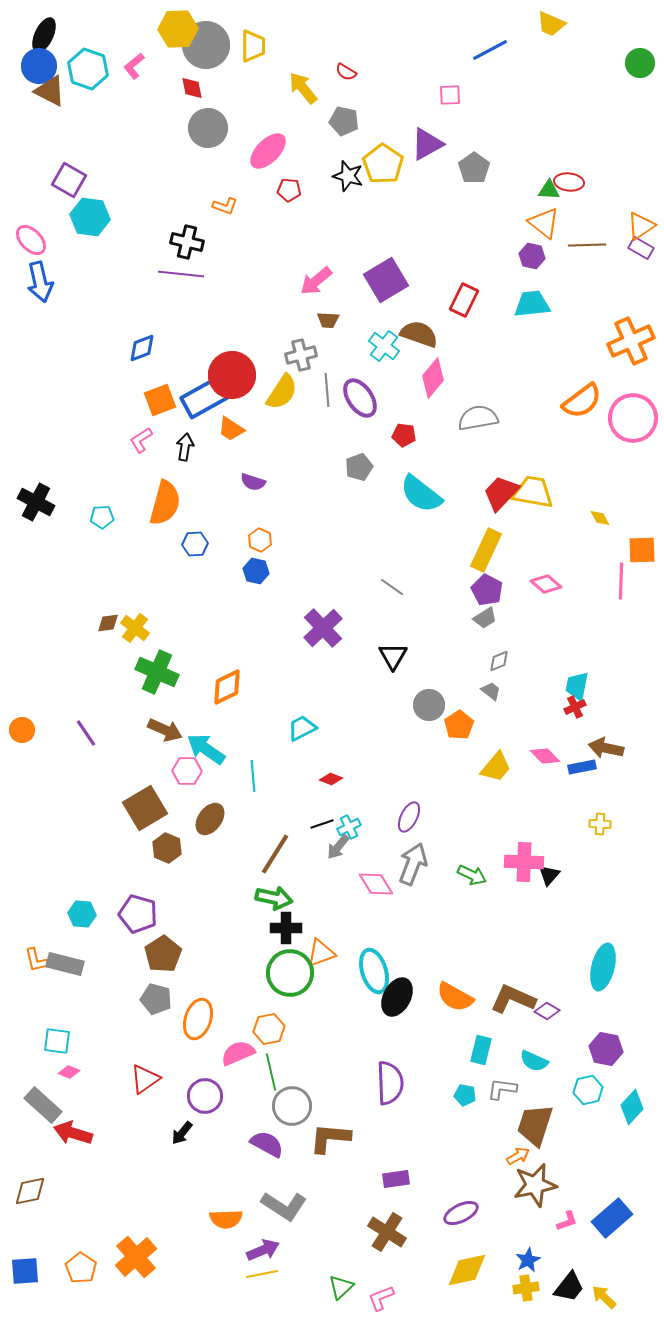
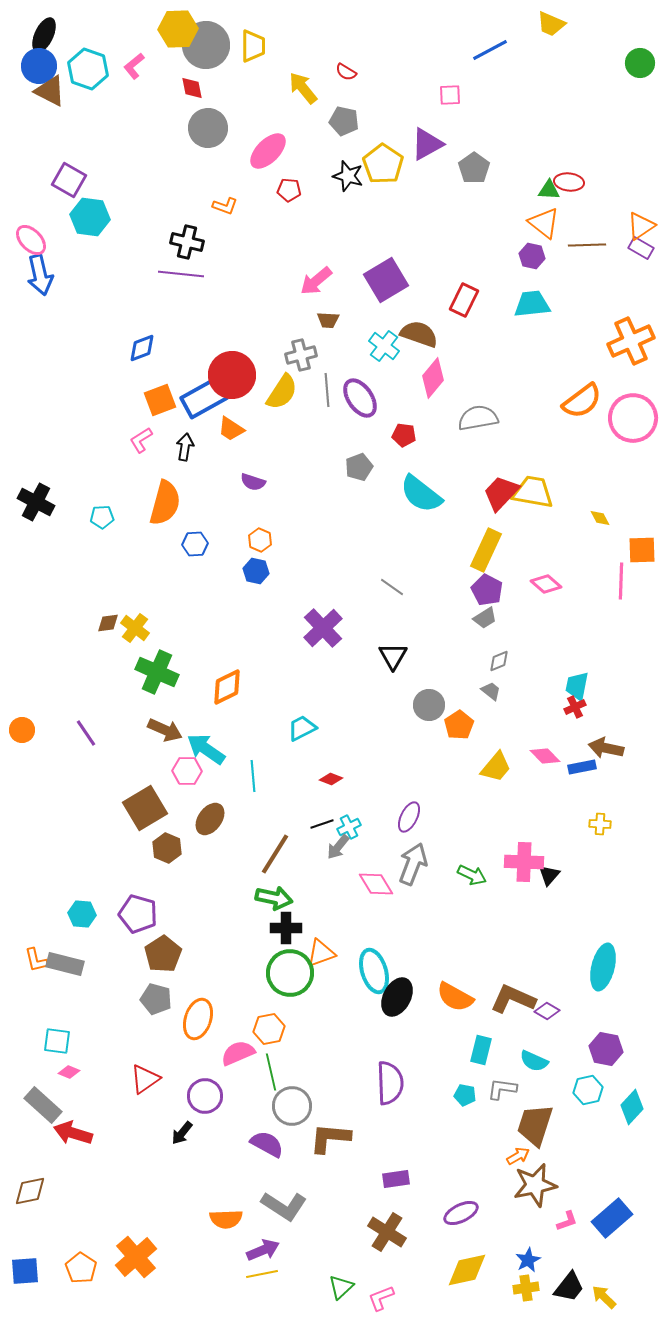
blue arrow at (40, 282): moved 7 px up
